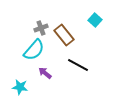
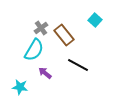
gray cross: rotated 16 degrees counterclockwise
cyan semicircle: rotated 10 degrees counterclockwise
